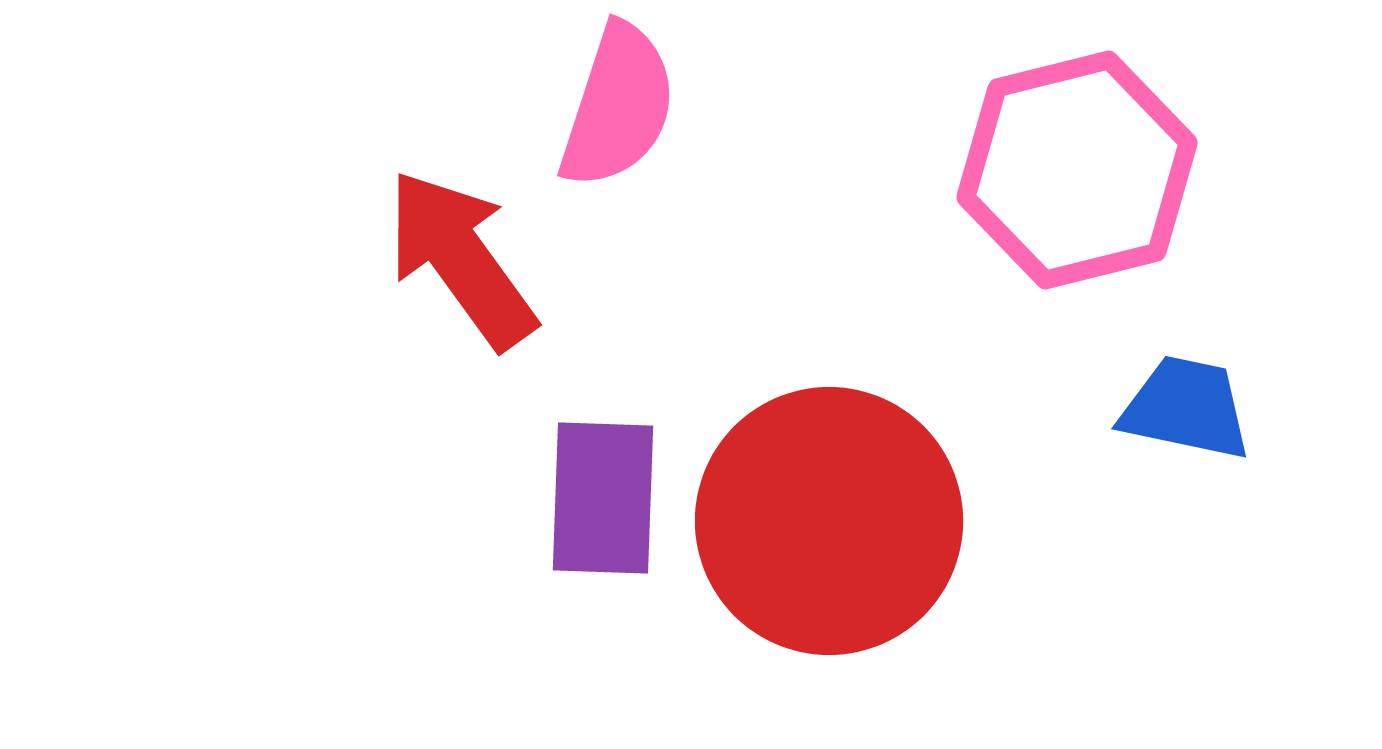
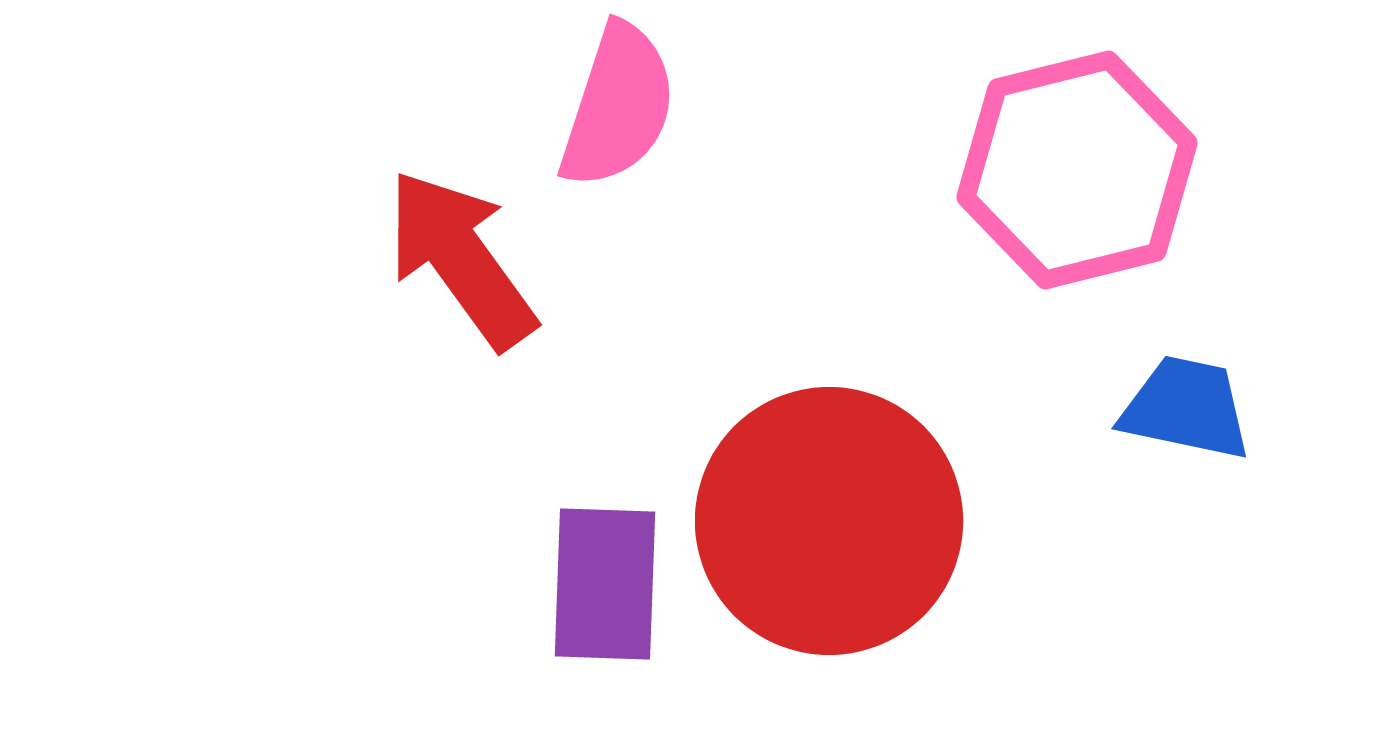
purple rectangle: moved 2 px right, 86 px down
